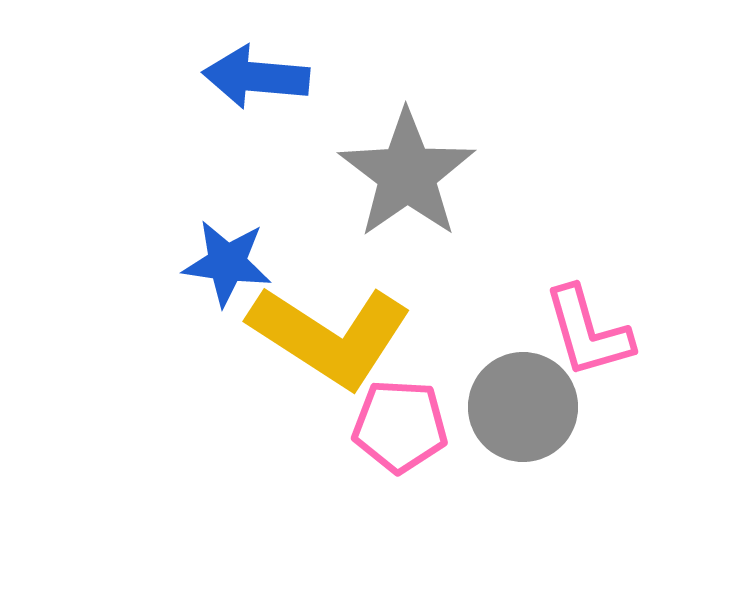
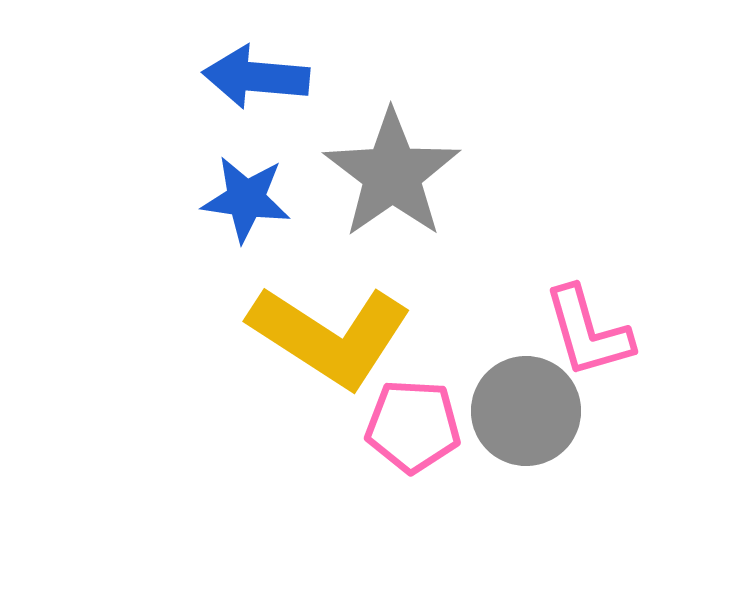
gray star: moved 15 px left
blue star: moved 19 px right, 64 px up
gray circle: moved 3 px right, 4 px down
pink pentagon: moved 13 px right
